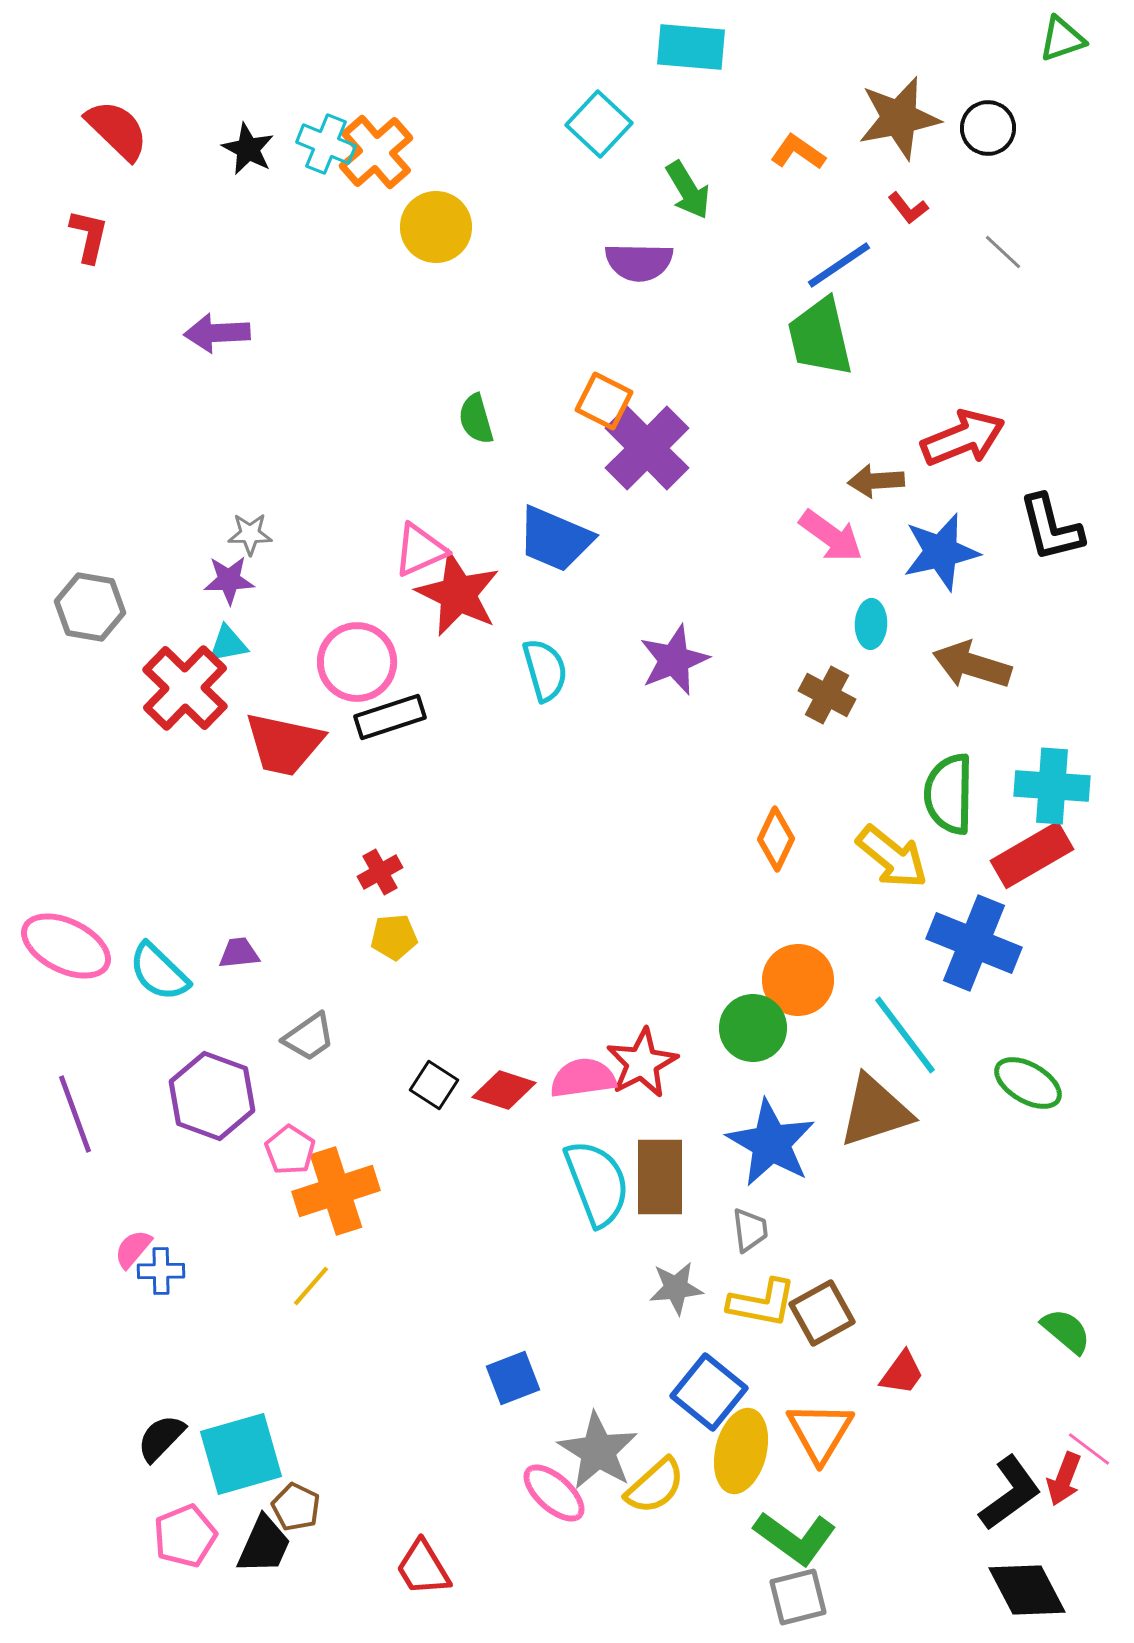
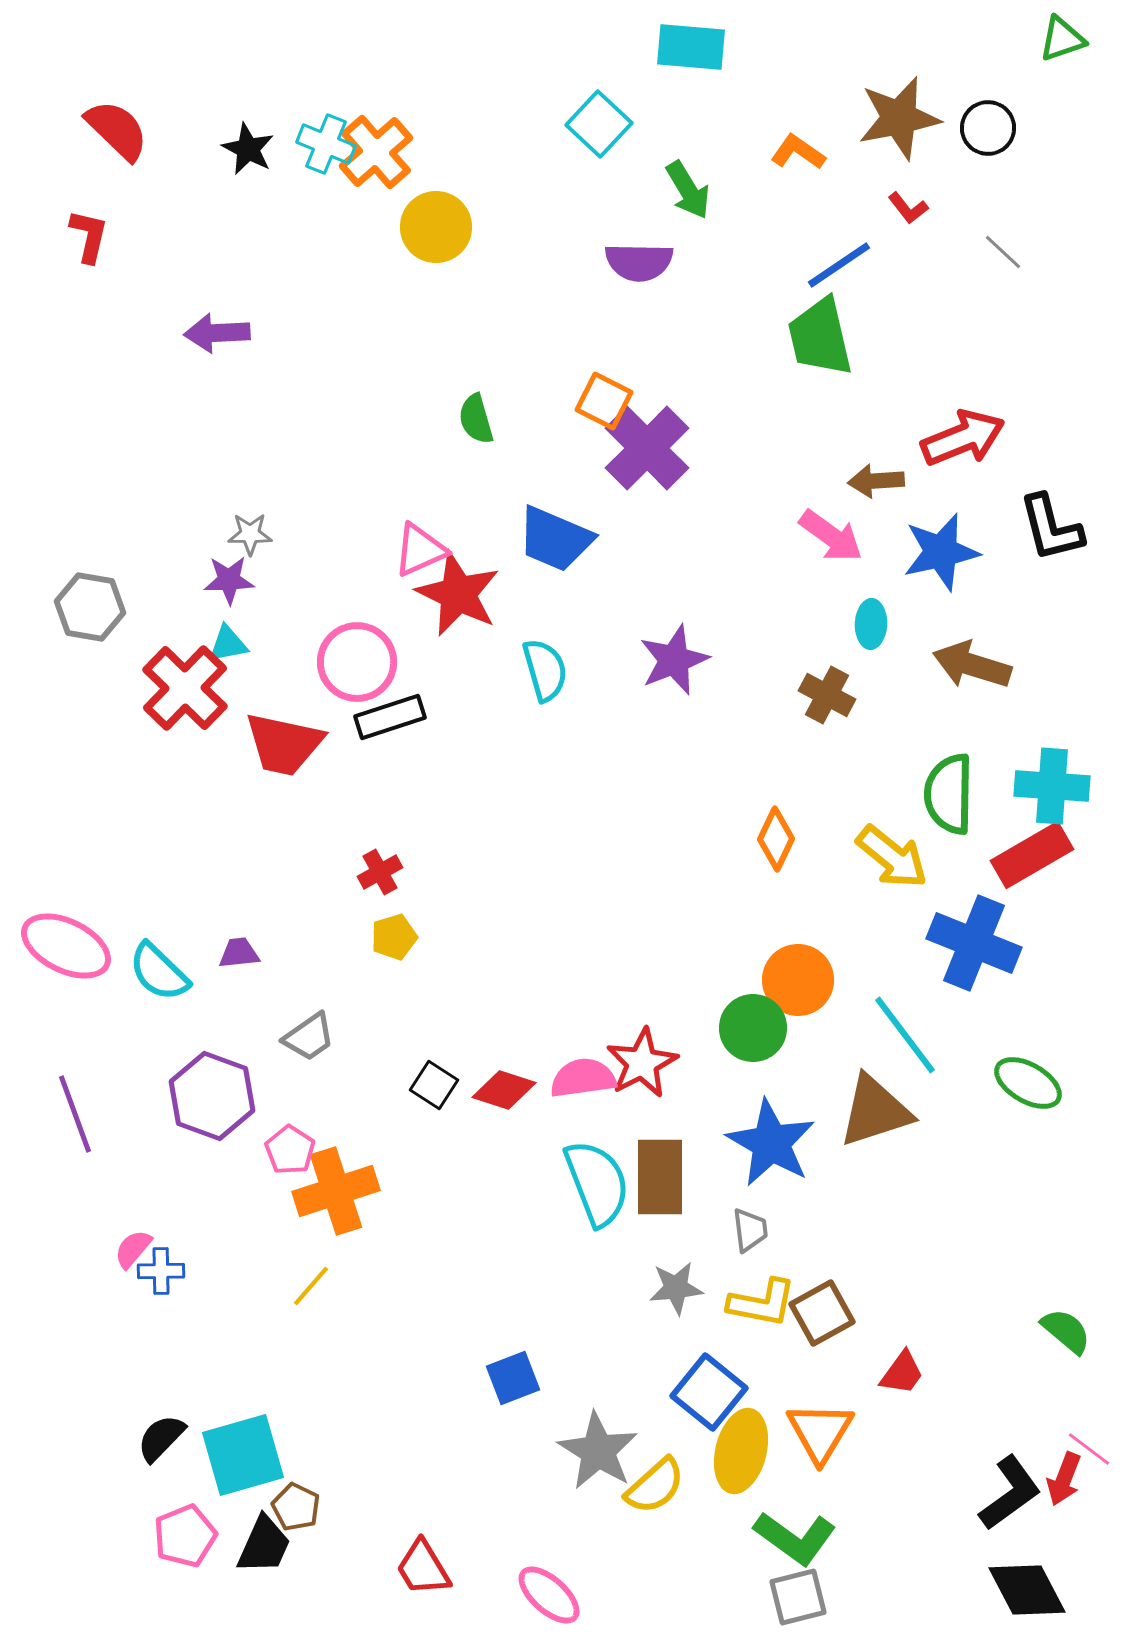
yellow pentagon at (394, 937): rotated 12 degrees counterclockwise
cyan square at (241, 1454): moved 2 px right, 1 px down
pink ellipse at (554, 1493): moved 5 px left, 102 px down
